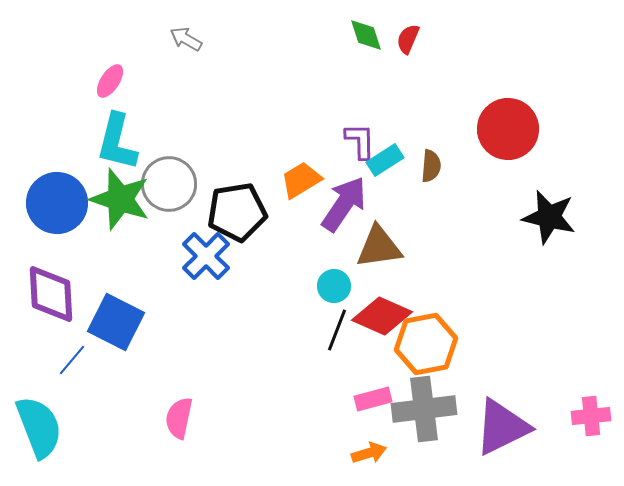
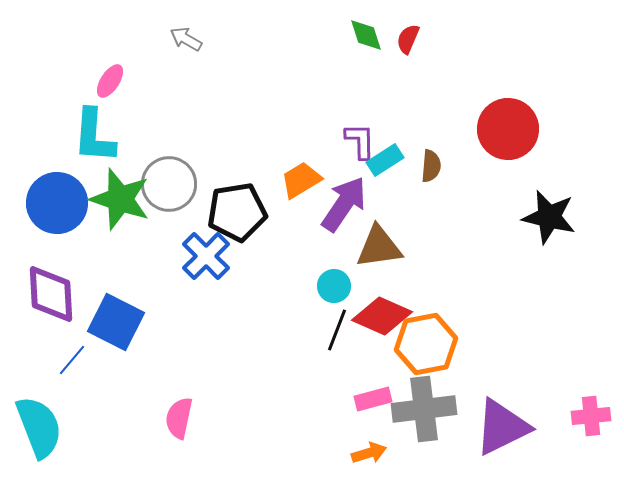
cyan L-shape: moved 23 px left, 6 px up; rotated 10 degrees counterclockwise
